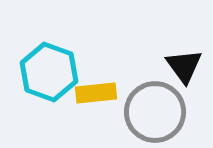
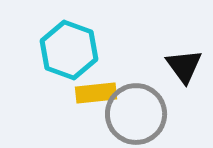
cyan hexagon: moved 20 px right, 22 px up
gray circle: moved 19 px left, 2 px down
